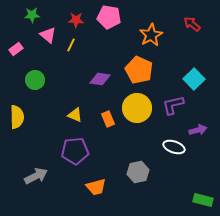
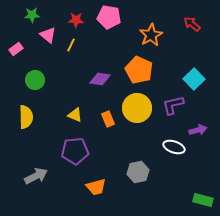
yellow semicircle: moved 9 px right
